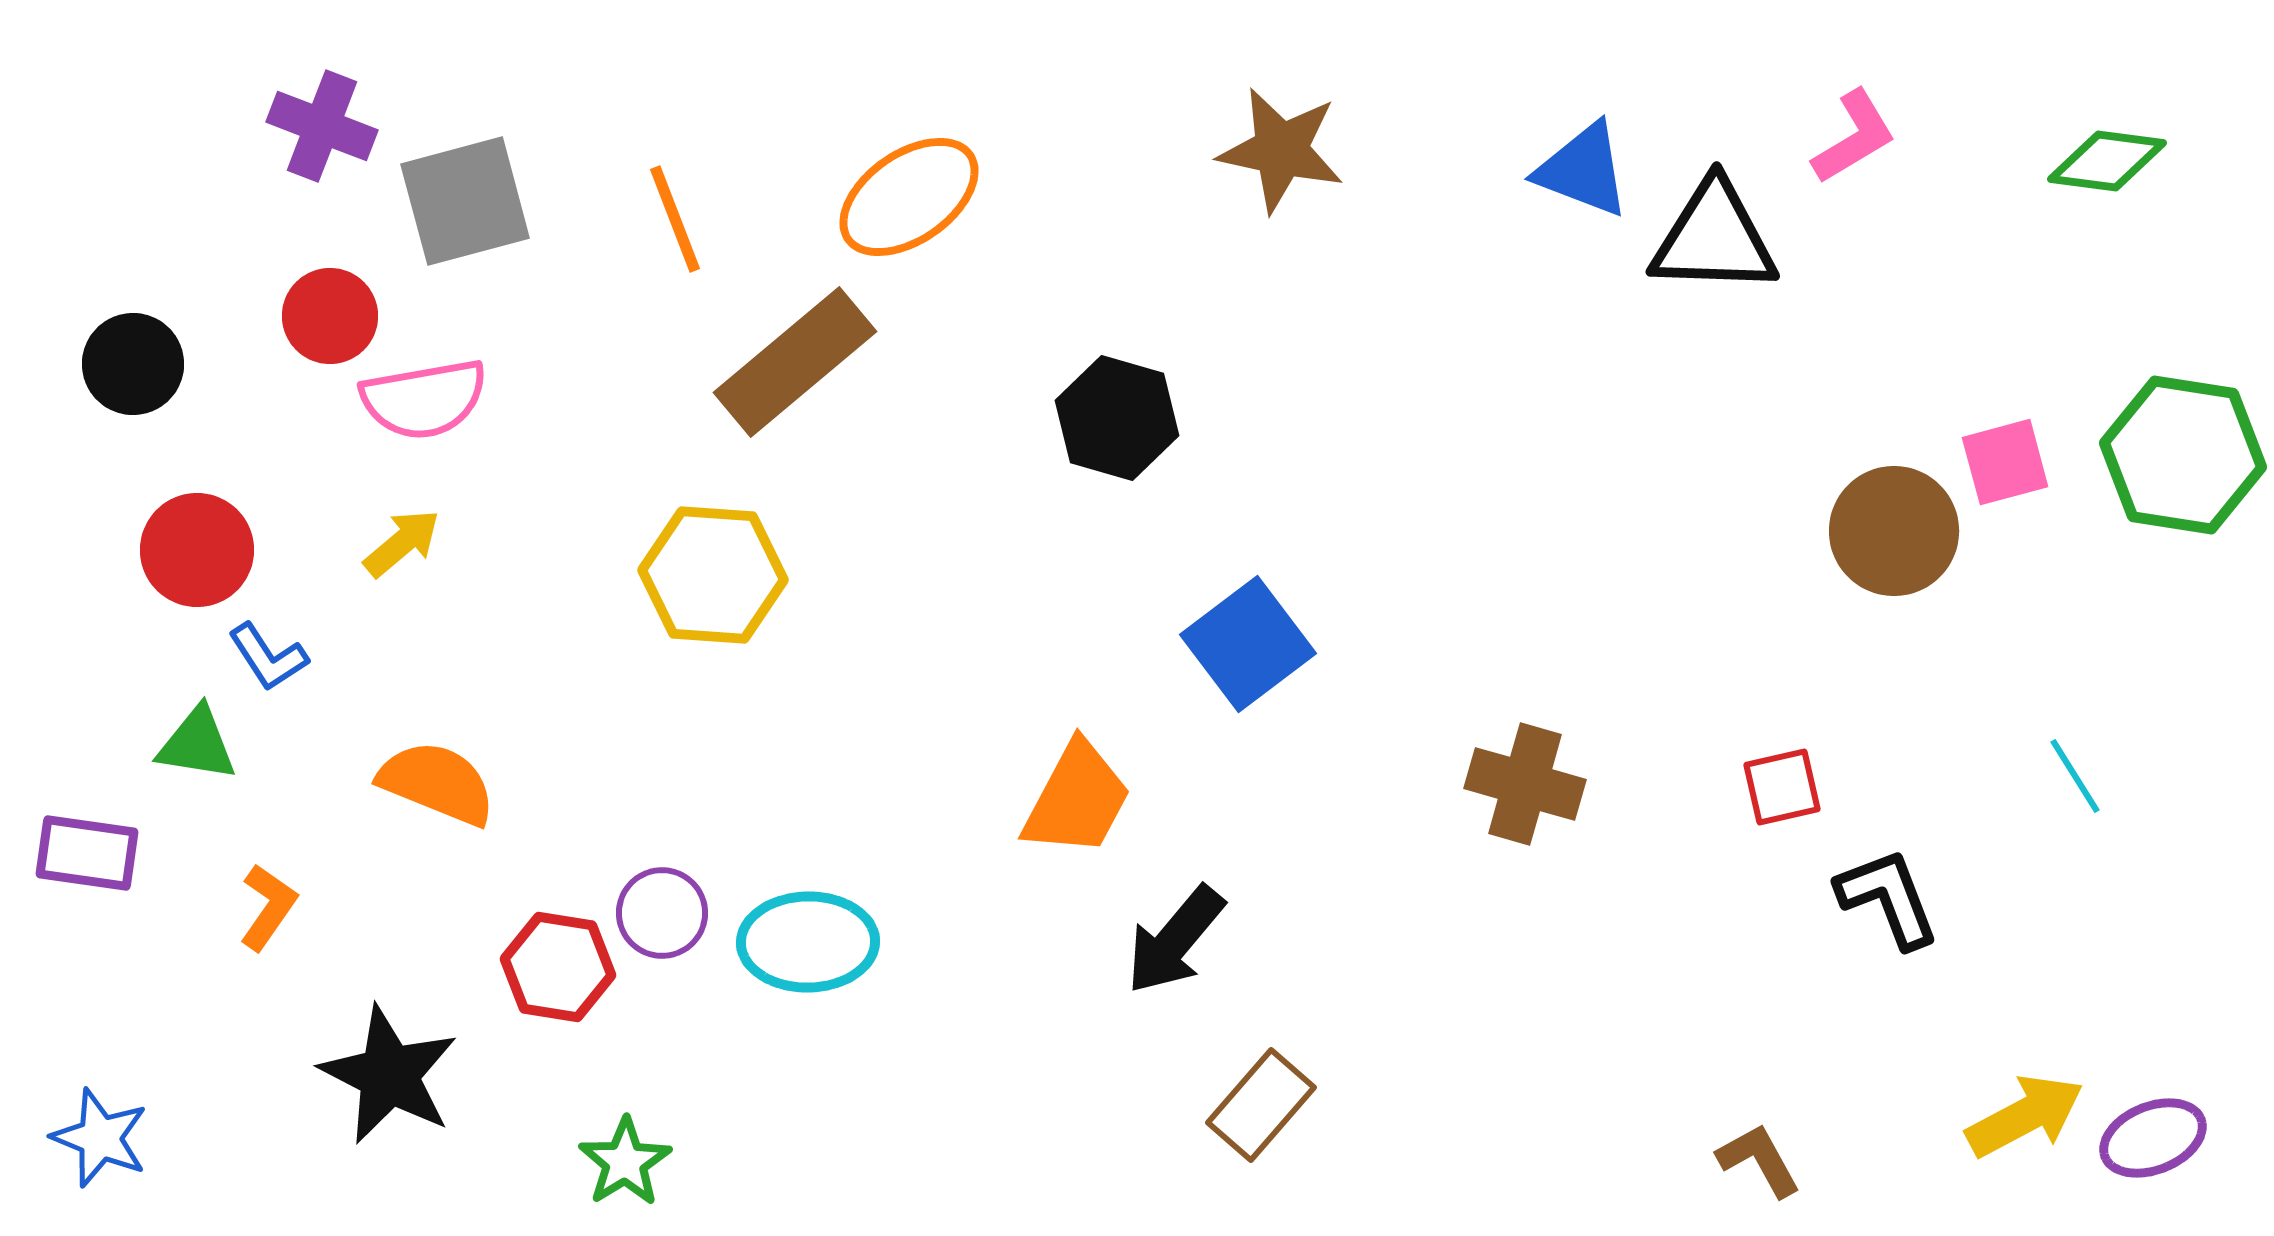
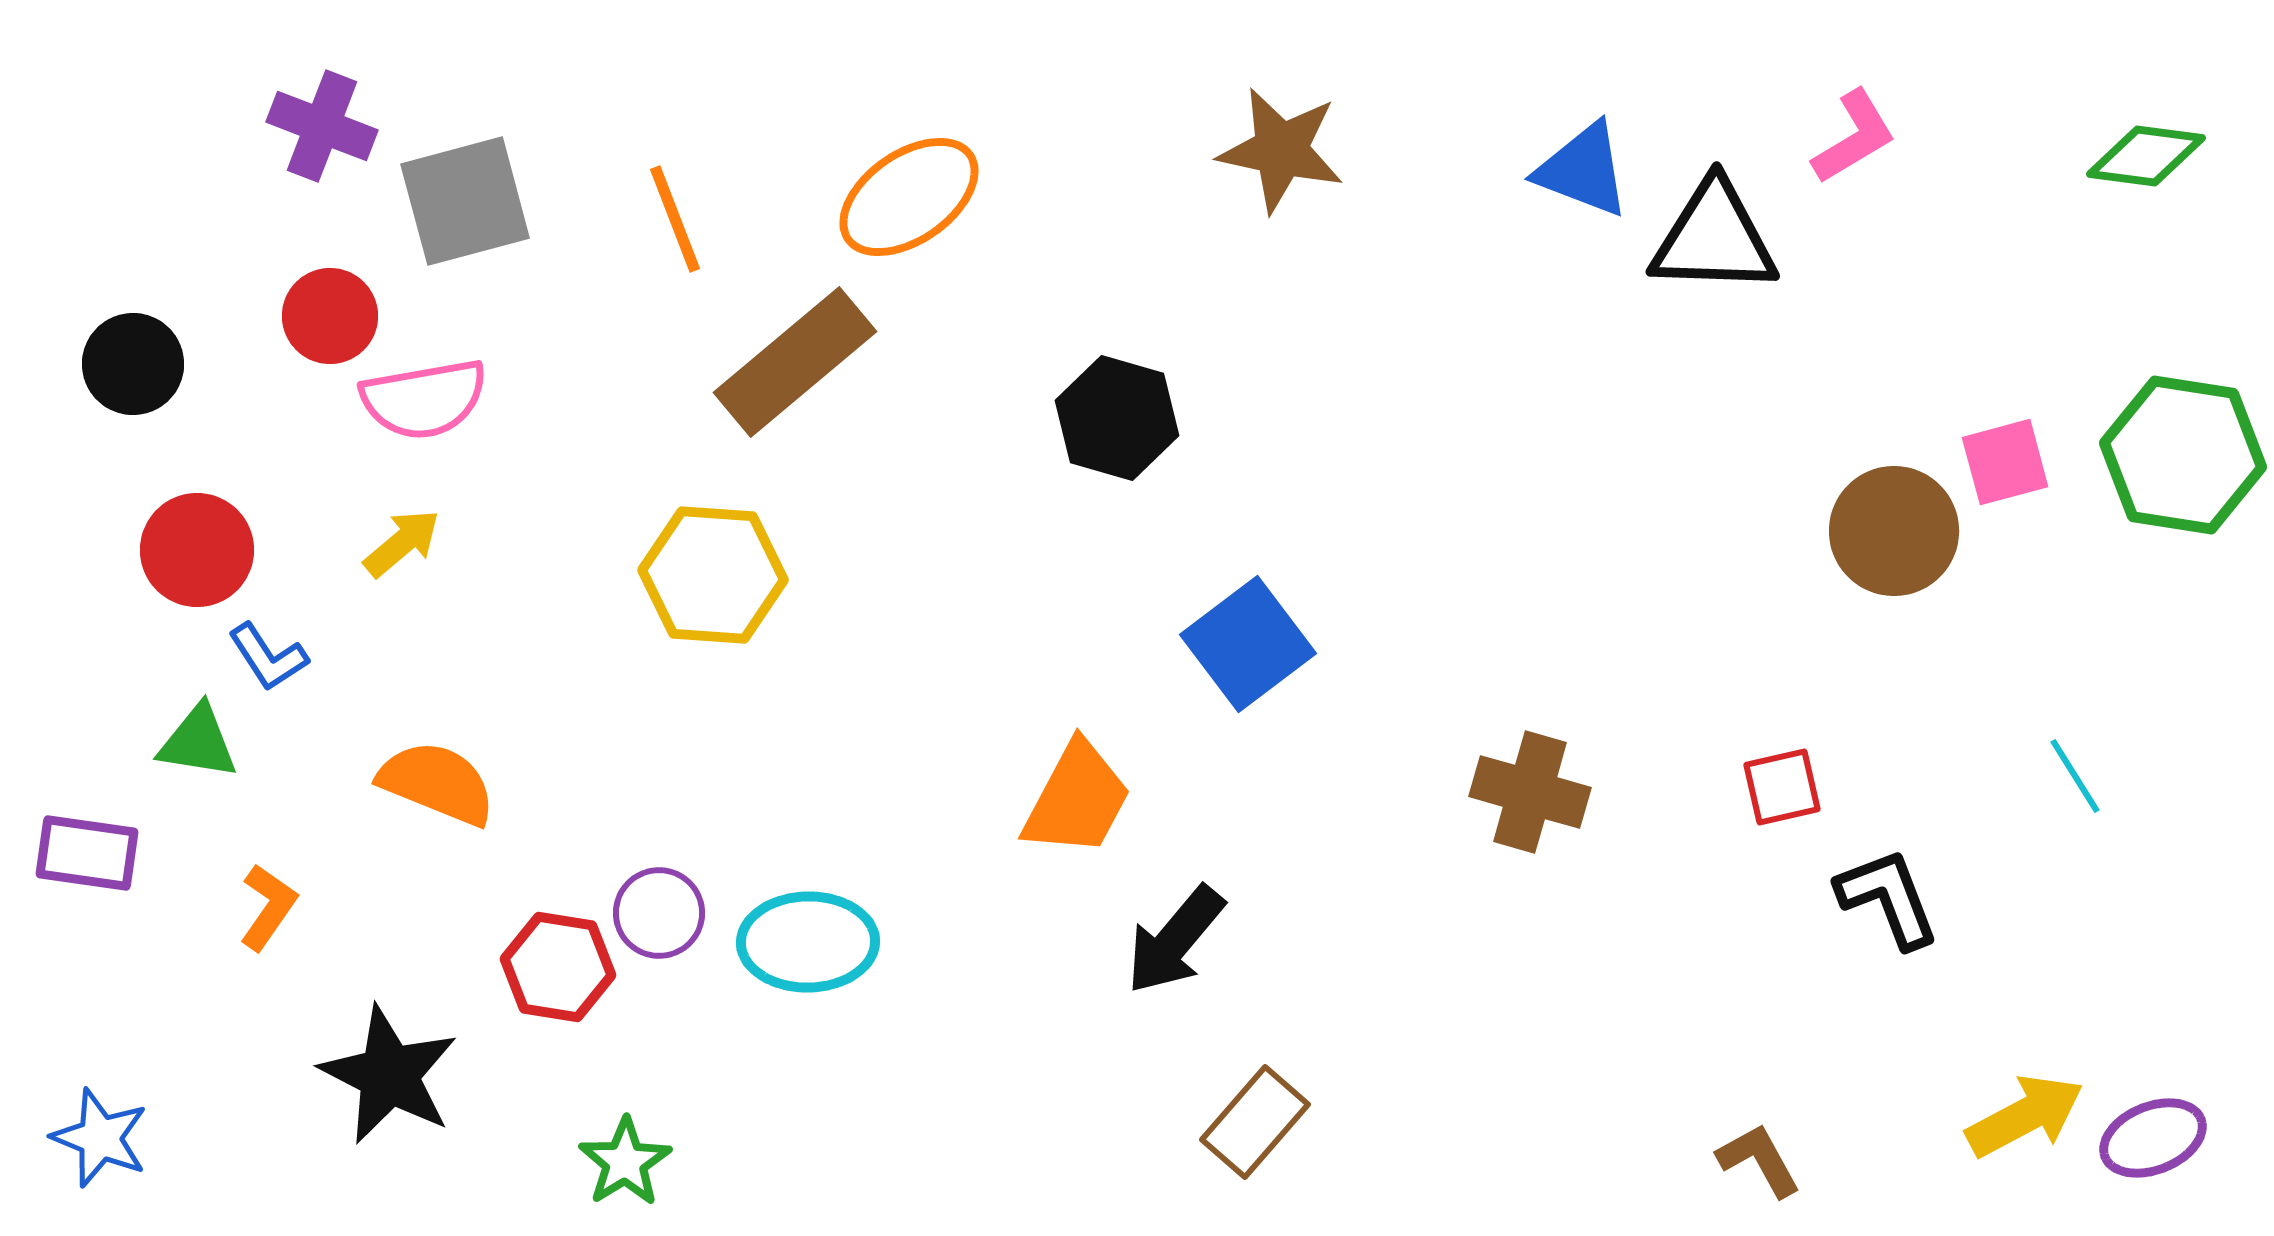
green diamond at (2107, 161): moved 39 px right, 5 px up
green triangle at (197, 744): moved 1 px right, 2 px up
brown cross at (1525, 784): moved 5 px right, 8 px down
purple circle at (662, 913): moved 3 px left
brown rectangle at (1261, 1105): moved 6 px left, 17 px down
